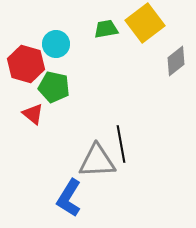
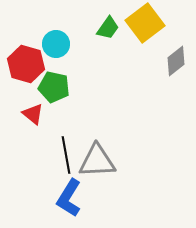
green trapezoid: moved 2 px right, 1 px up; rotated 135 degrees clockwise
black line: moved 55 px left, 11 px down
